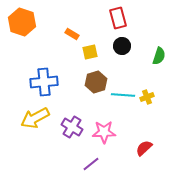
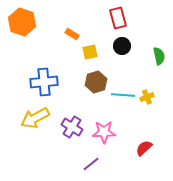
green semicircle: rotated 30 degrees counterclockwise
